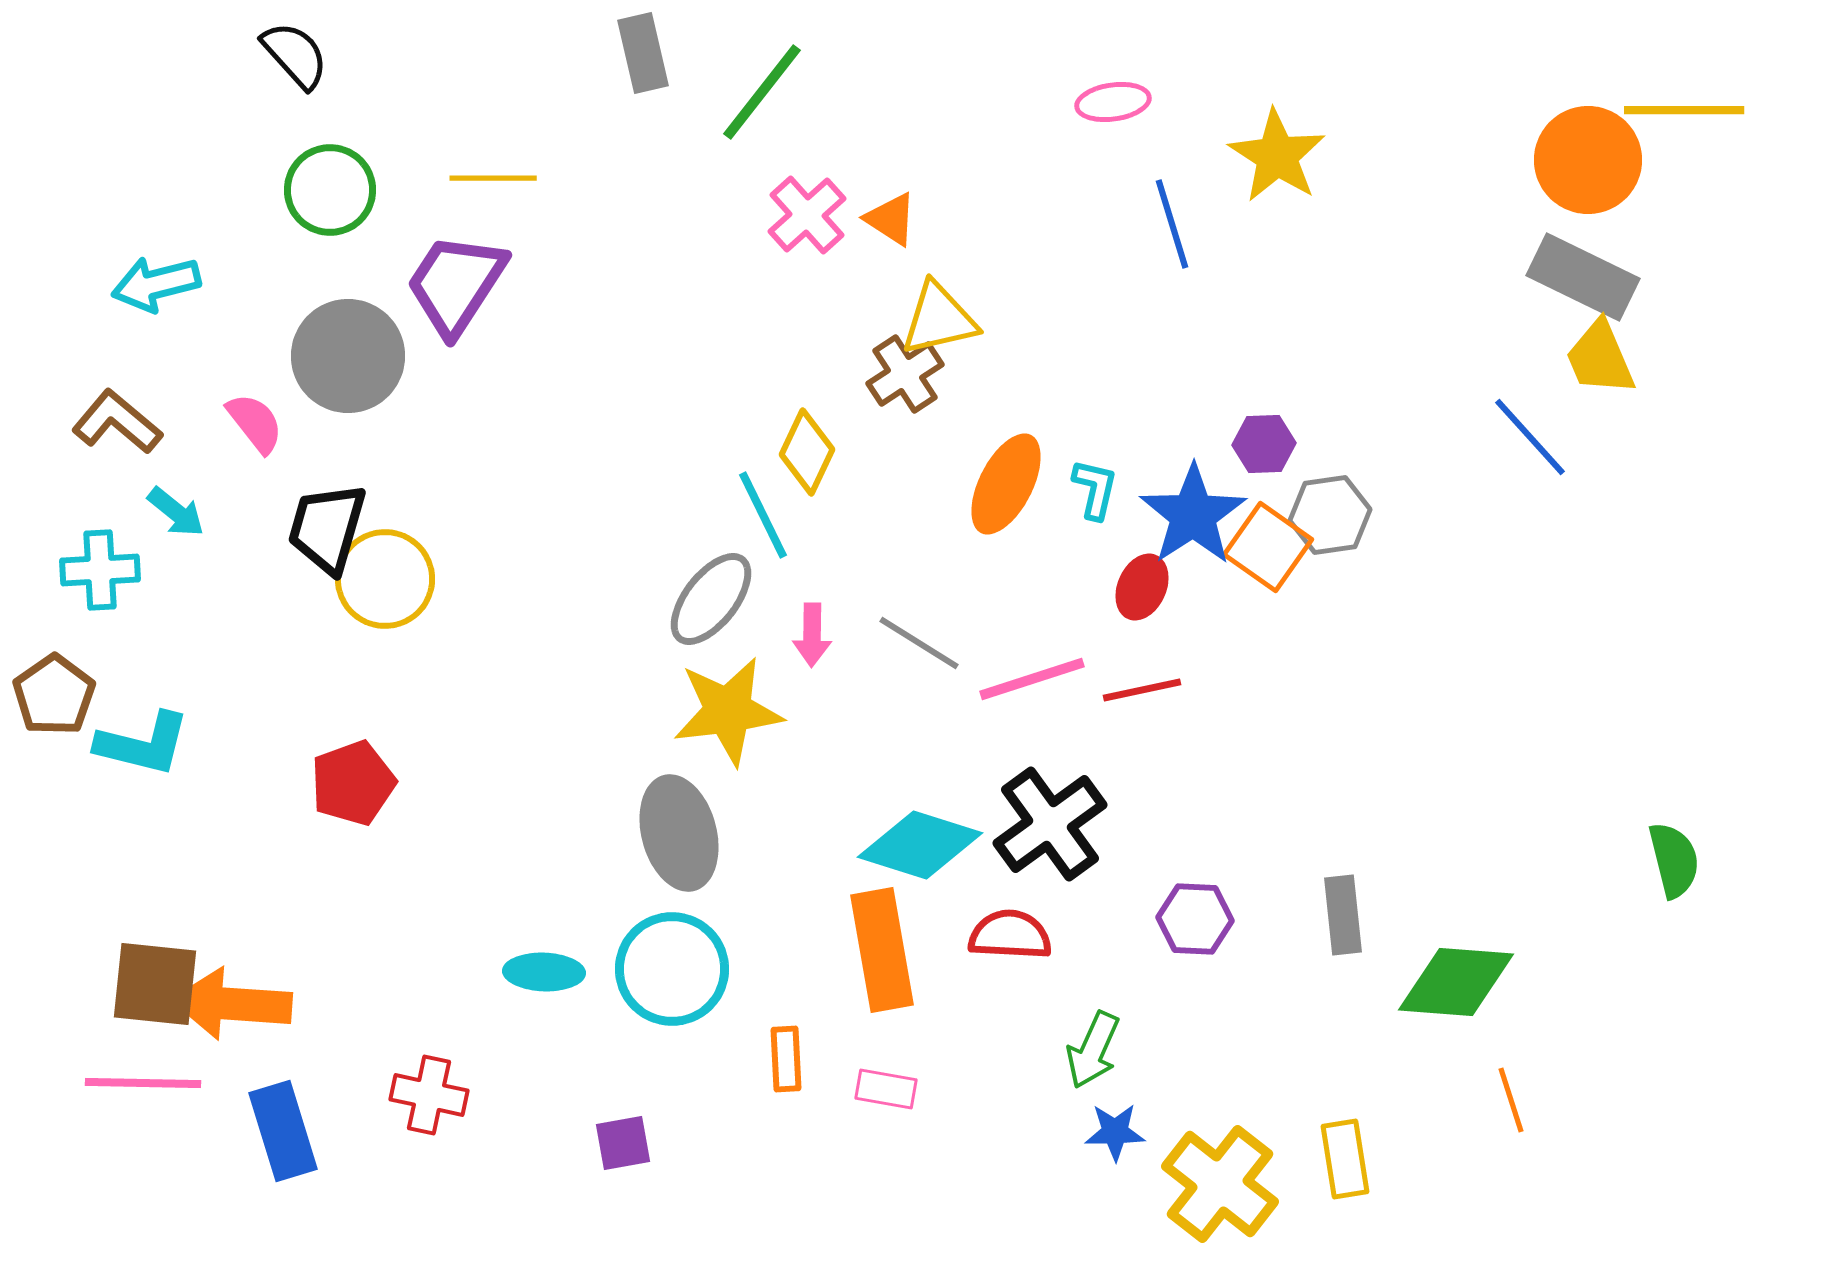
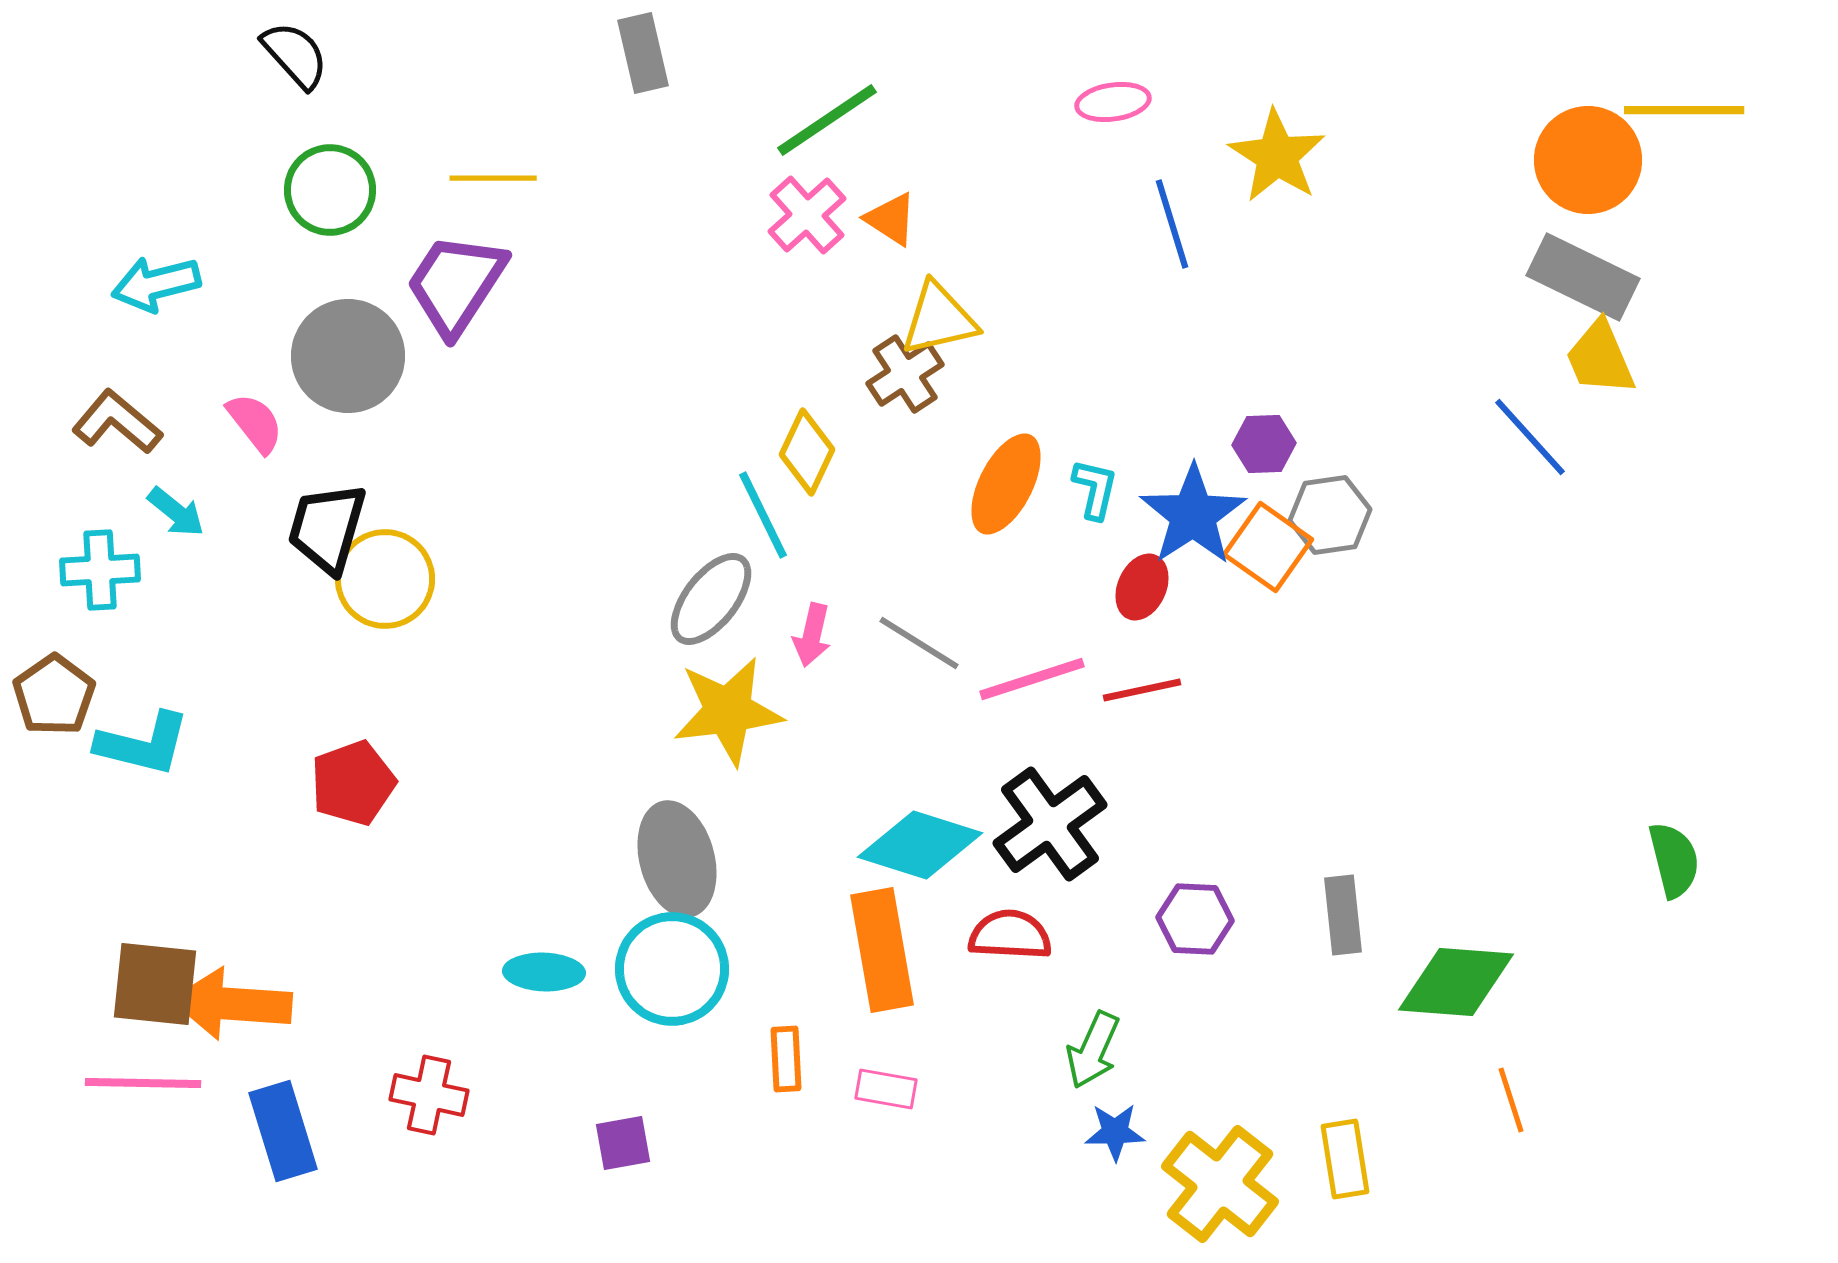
green line at (762, 92): moved 65 px right, 28 px down; rotated 18 degrees clockwise
pink arrow at (812, 635): rotated 12 degrees clockwise
gray ellipse at (679, 833): moved 2 px left, 26 px down
